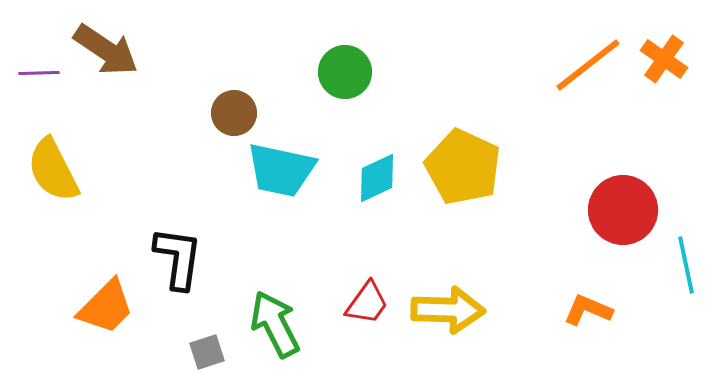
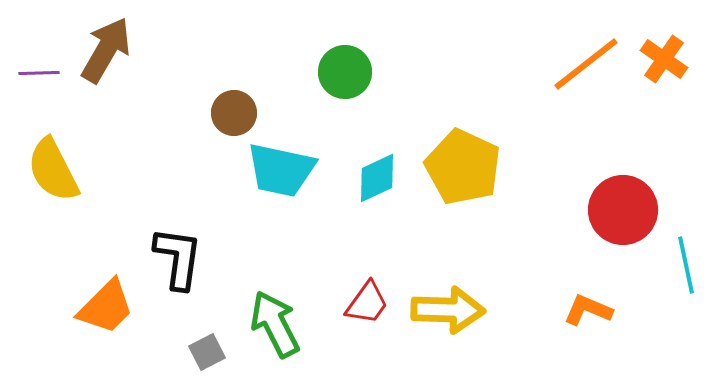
brown arrow: rotated 94 degrees counterclockwise
orange line: moved 2 px left, 1 px up
gray square: rotated 9 degrees counterclockwise
